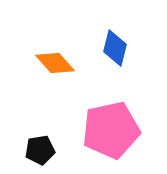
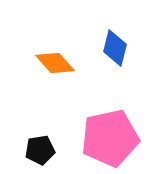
pink pentagon: moved 1 px left, 8 px down
